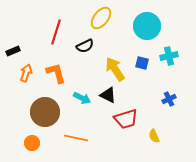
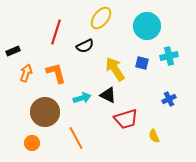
cyan arrow: rotated 42 degrees counterclockwise
orange line: rotated 50 degrees clockwise
